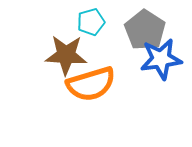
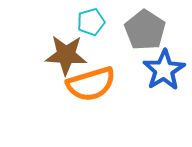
blue star: moved 3 px right, 11 px down; rotated 24 degrees counterclockwise
